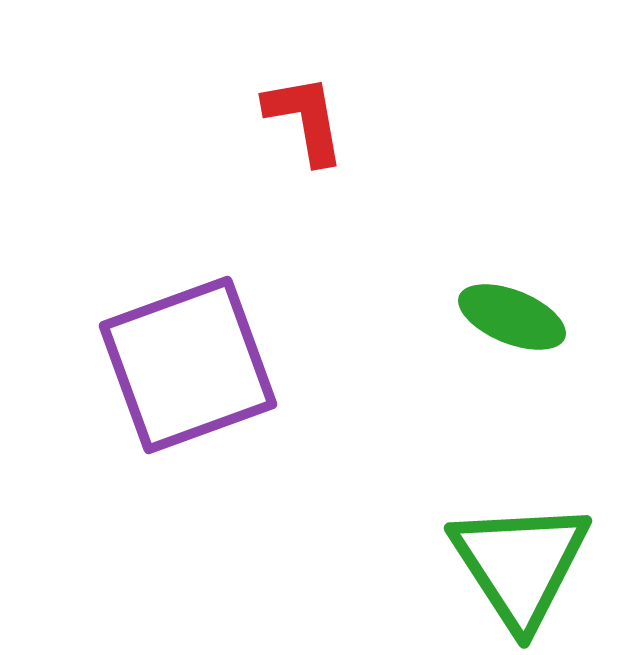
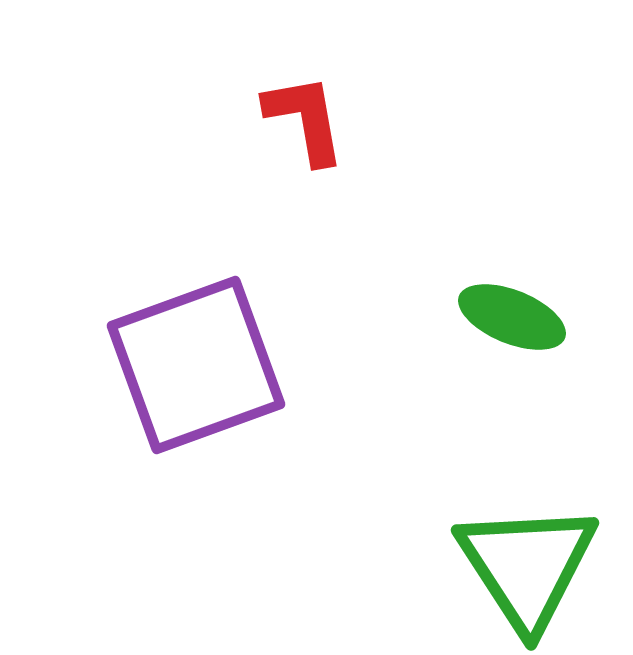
purple square: moved 8 px right
green triangle: moved 7 px right, 2 px down
